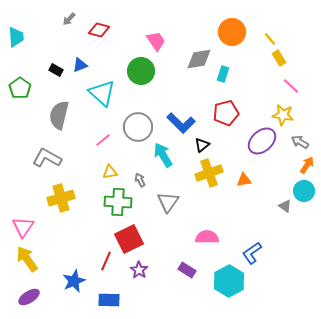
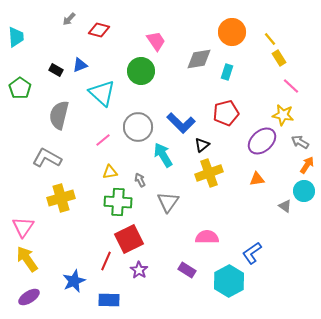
cyan rectangle at (223, 74): moved 4 px right, 2 px up
orange triangle at (244, 180): moved 13 px right, 1 px up
